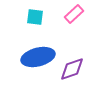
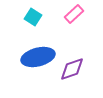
cyan square: moved 2 px left; rotated 24 degrees clockwise
